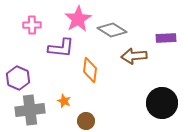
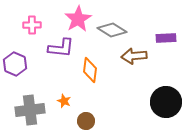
purple hexagon: moved 3 px left, 14 px up
black circle: moved 4 px right, 1 px up
